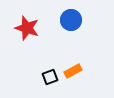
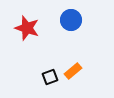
orange rectangle: rotated 12 degrees counterclockwise
